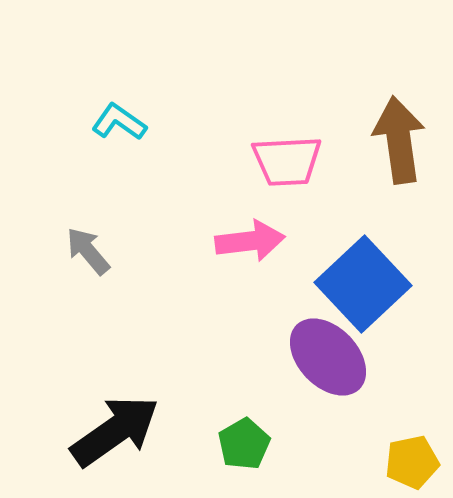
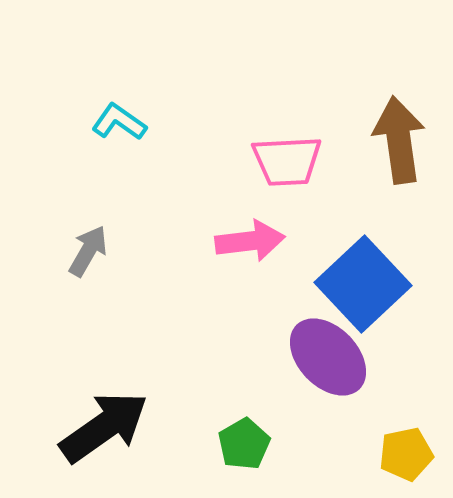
gray arrow: rotated 70 degrees clockwise
black arrow: moved 11 px left, 4 px up
yellow pentagon: moved 6 px left, 8 px up
